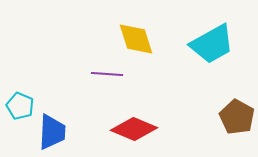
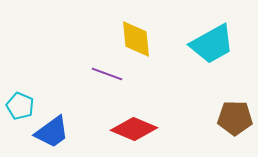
yellow diamond: rotated 12 degrees clockwise
purple line: rotated 16 degrees clockwise
brown pentagon: moved 2 px left, 1 px down; rotated 28 degrees counterclockwise
blue trapezoid: rotated 51 degrees clockwise
